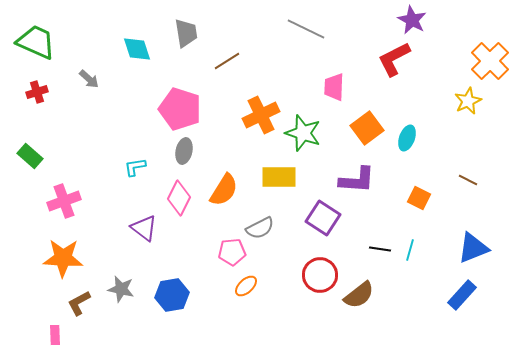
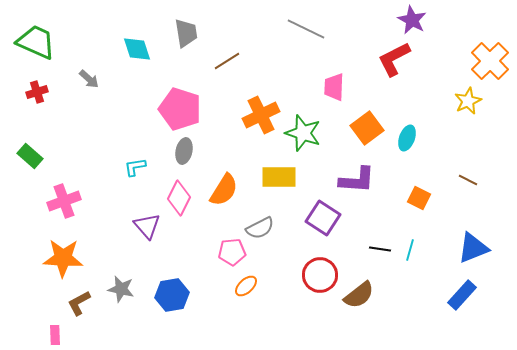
purple triangle at (144, 228): moved 3 px right, 2 px up; rotated 12 degrees clockwise
